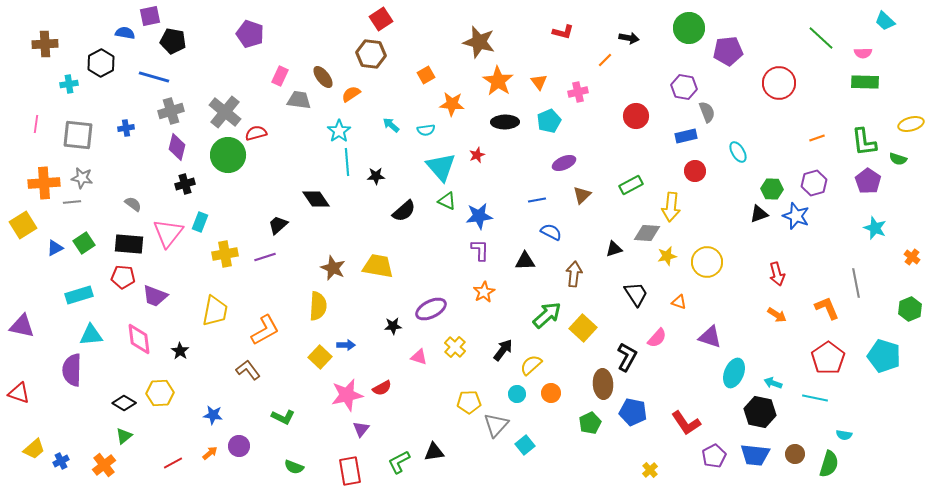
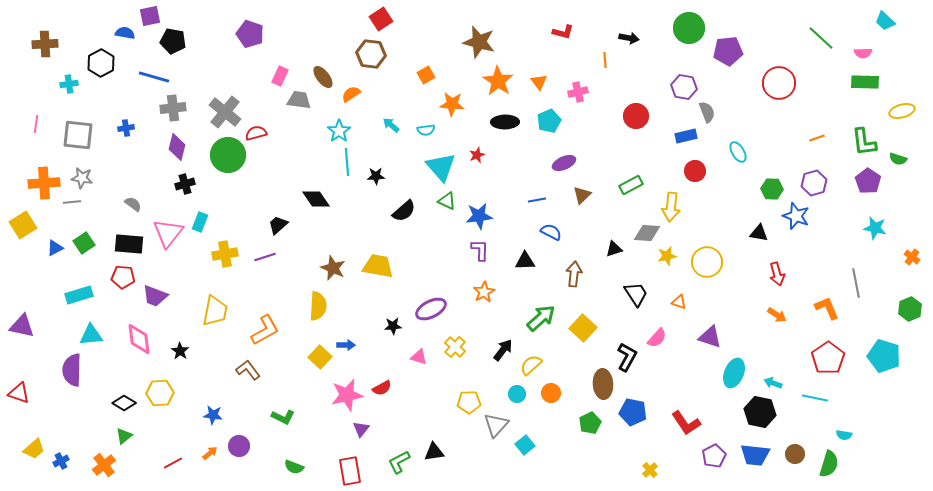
orange line at (605, 60): rotated 49 degrees counterclockwise
gray cross at (171, 111): moved 2 px right, 3 px up; rotated 10 degrees clockwise
yellow ellipse at (911, 124): moved 9 px left, 13 px up
black triangle at (759, 214): moved 19 px down; rotated 30 degrees clockwise
cyan star at (875, 228): rotated 10 degrees counterclockwise
green arrow at (547, 315): moved 6 px left, 3 px down
